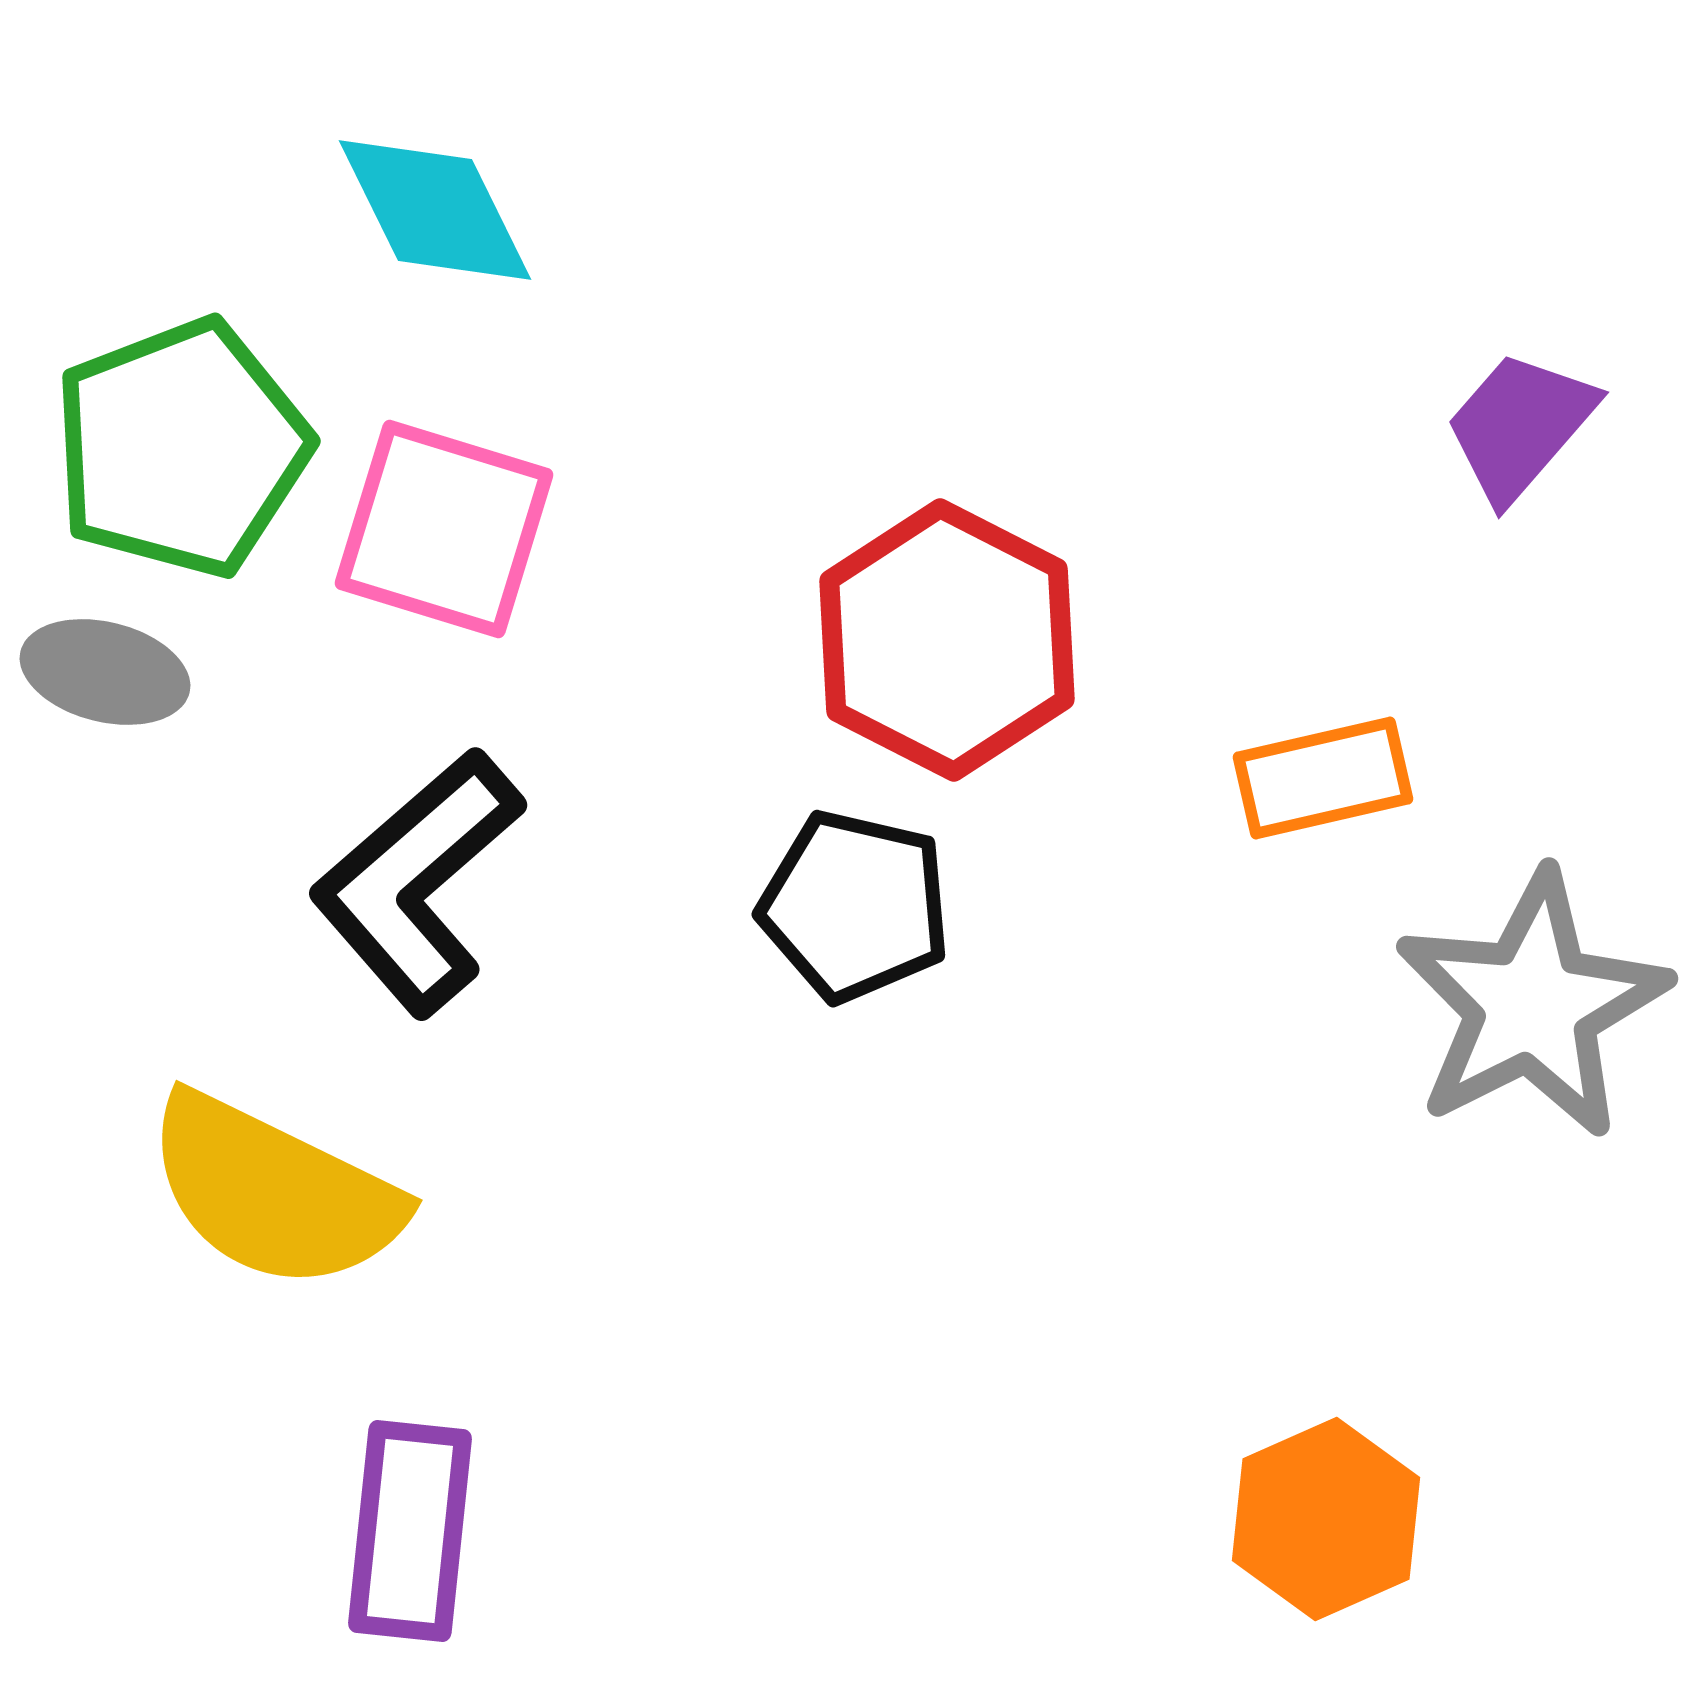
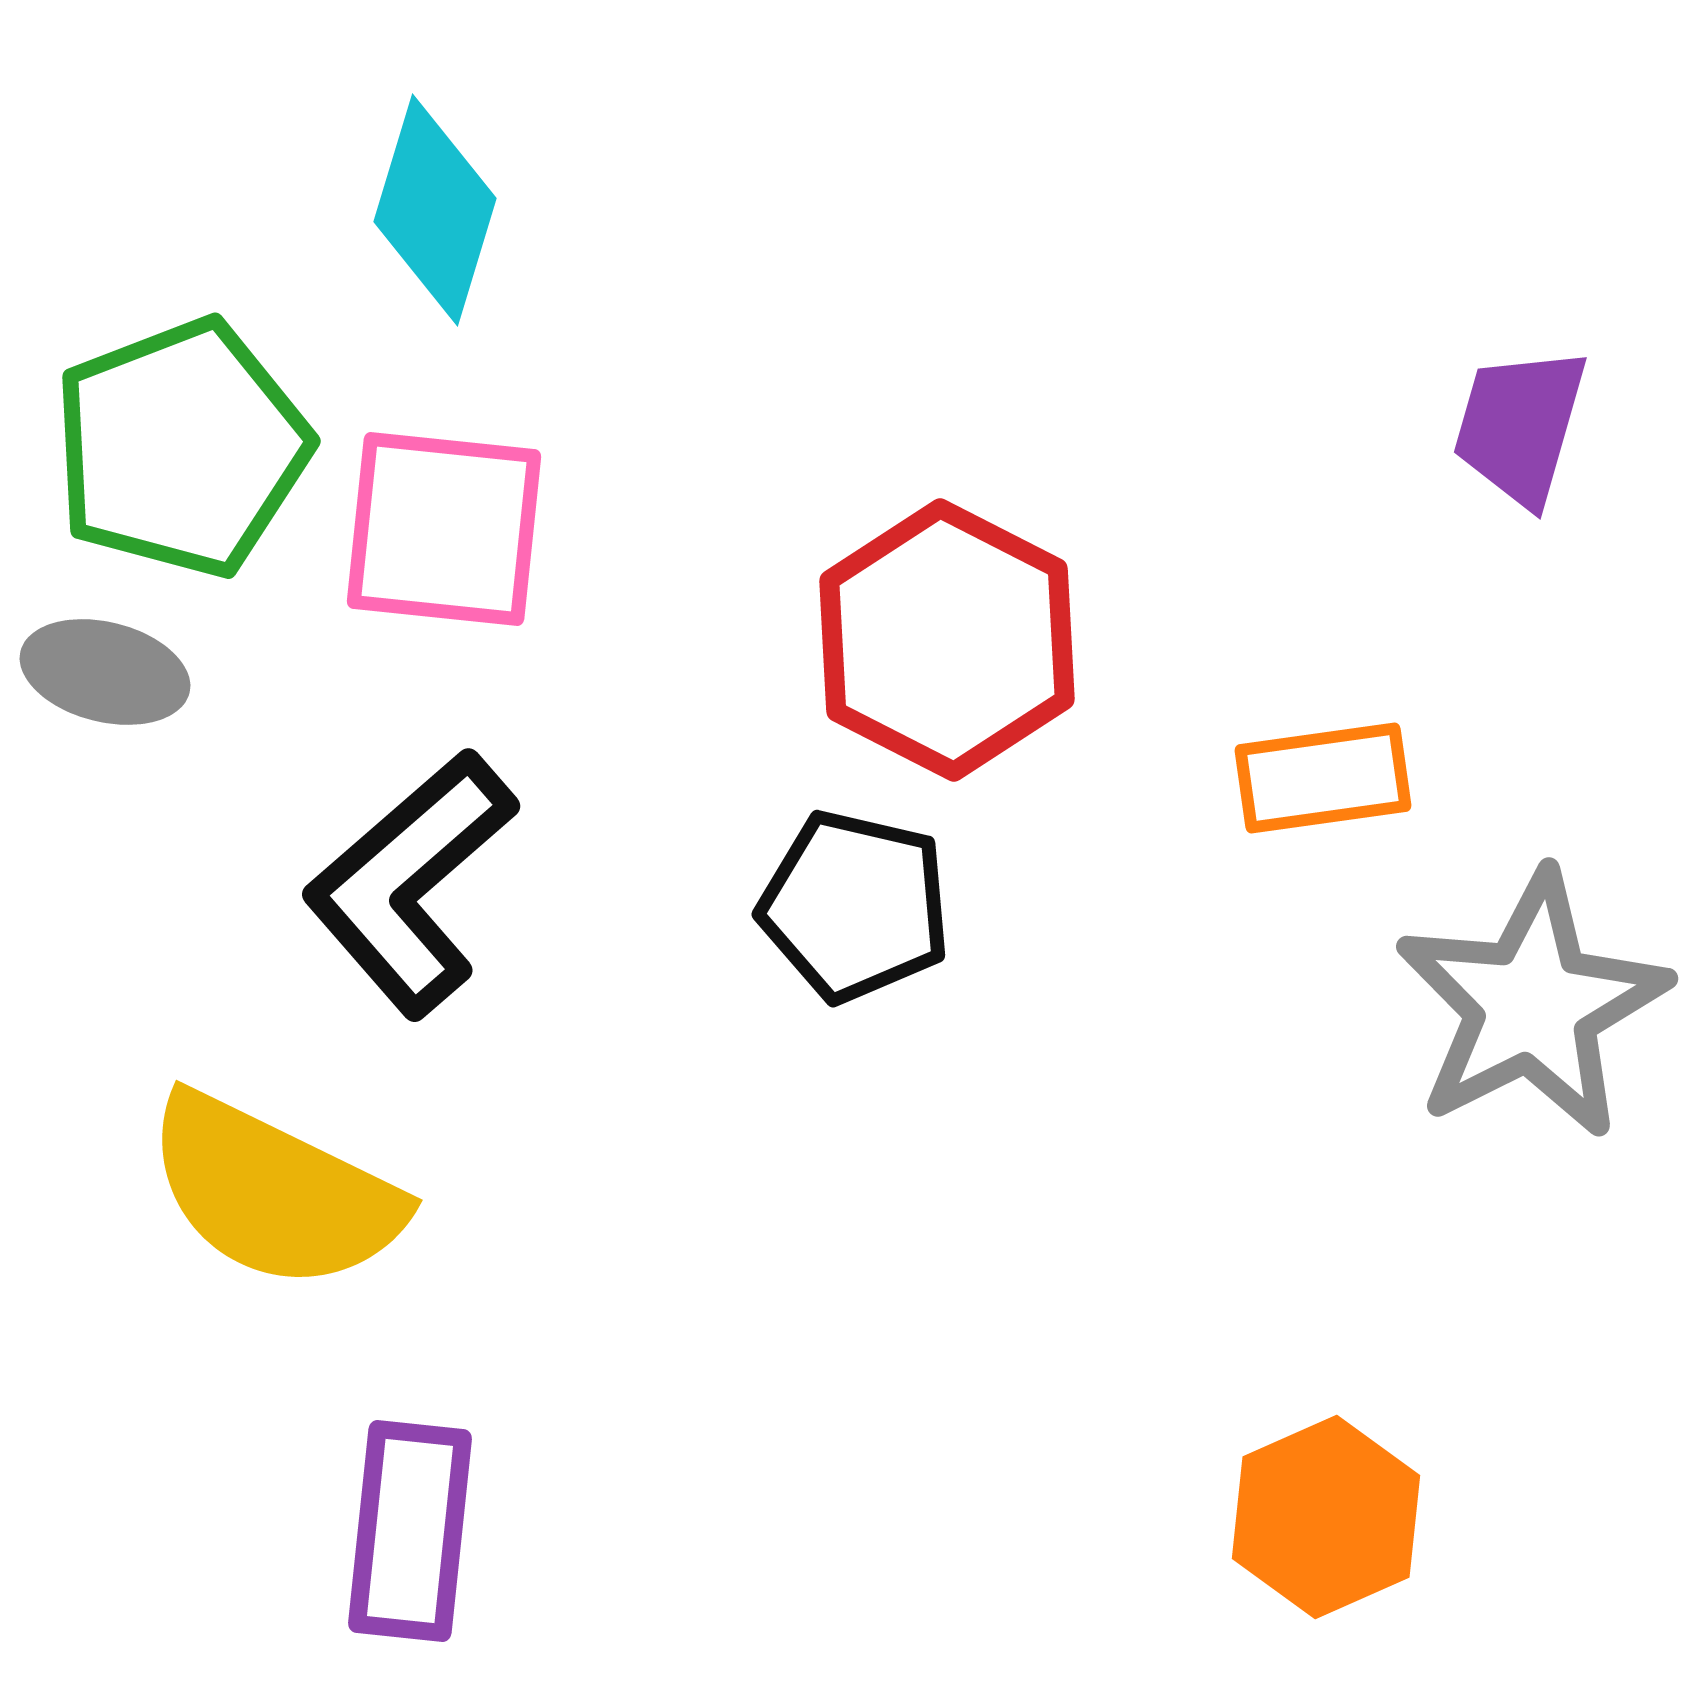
cyan diamond: rotated 43 degrees clockwise
purple trapezoid: rotated 25 degrees counterclockwise
pink square: rotated 11 degrees counterclockwise
orange rectangle: rotated 5 degrees clockwise
black L-shape: moved 7 px left, 1 px down
orange hexagon: moved 2 px up
